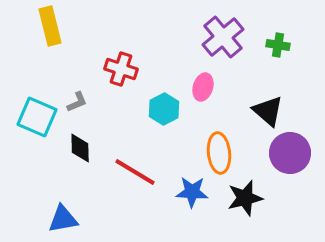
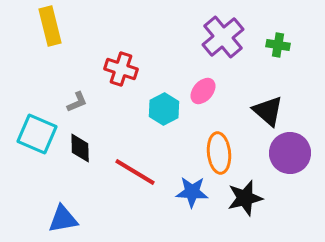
pink ellipse: moved 4 px down; rotated 24 degrees clockwise
cyan square: moved 17 px down
